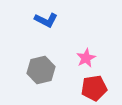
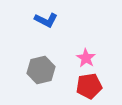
pink star: rotated 12 degrees counterclockwise
red pentagon: moved 5 px left, 2 px up
